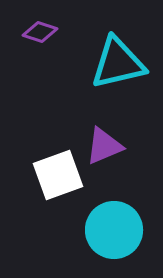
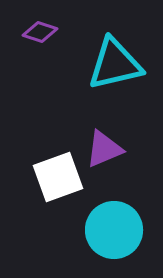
cyan triangle: moved 3 px left, 1 px down
purple triangle: moved 3 px down
white square: moved 2 px down
